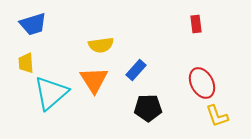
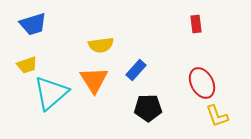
yellow trapezoid: moved 1 px right, 2 px down; rotated 105 degrees counterclockwise
